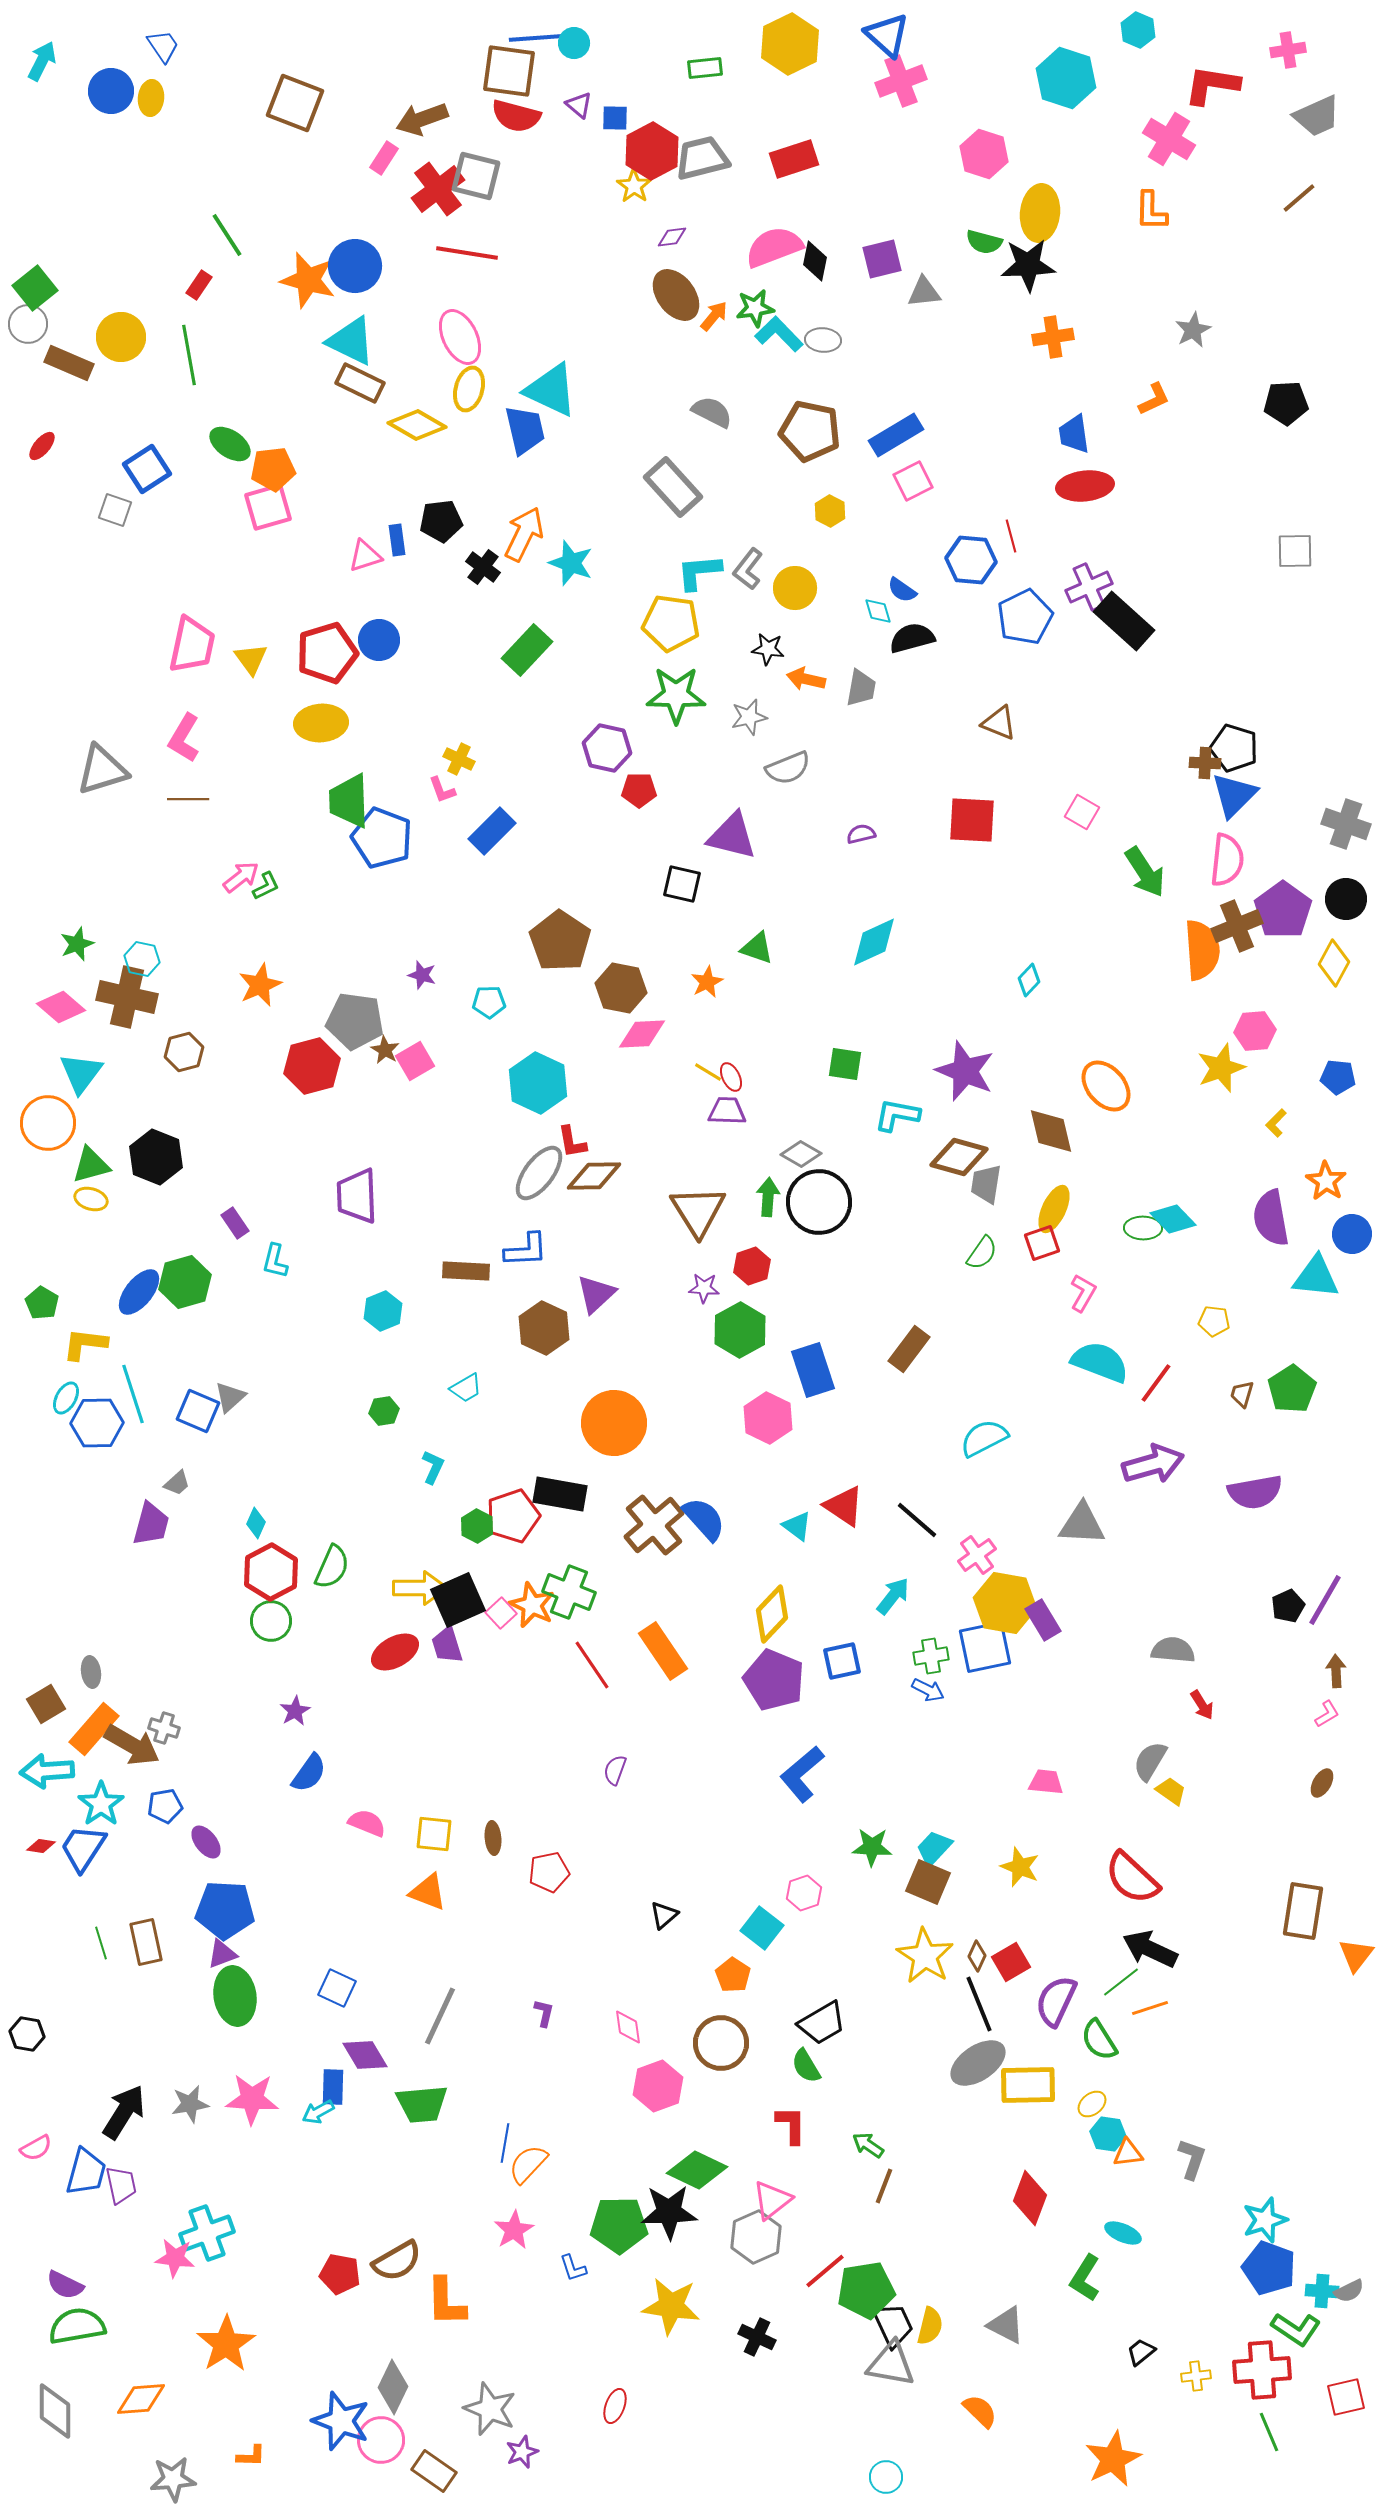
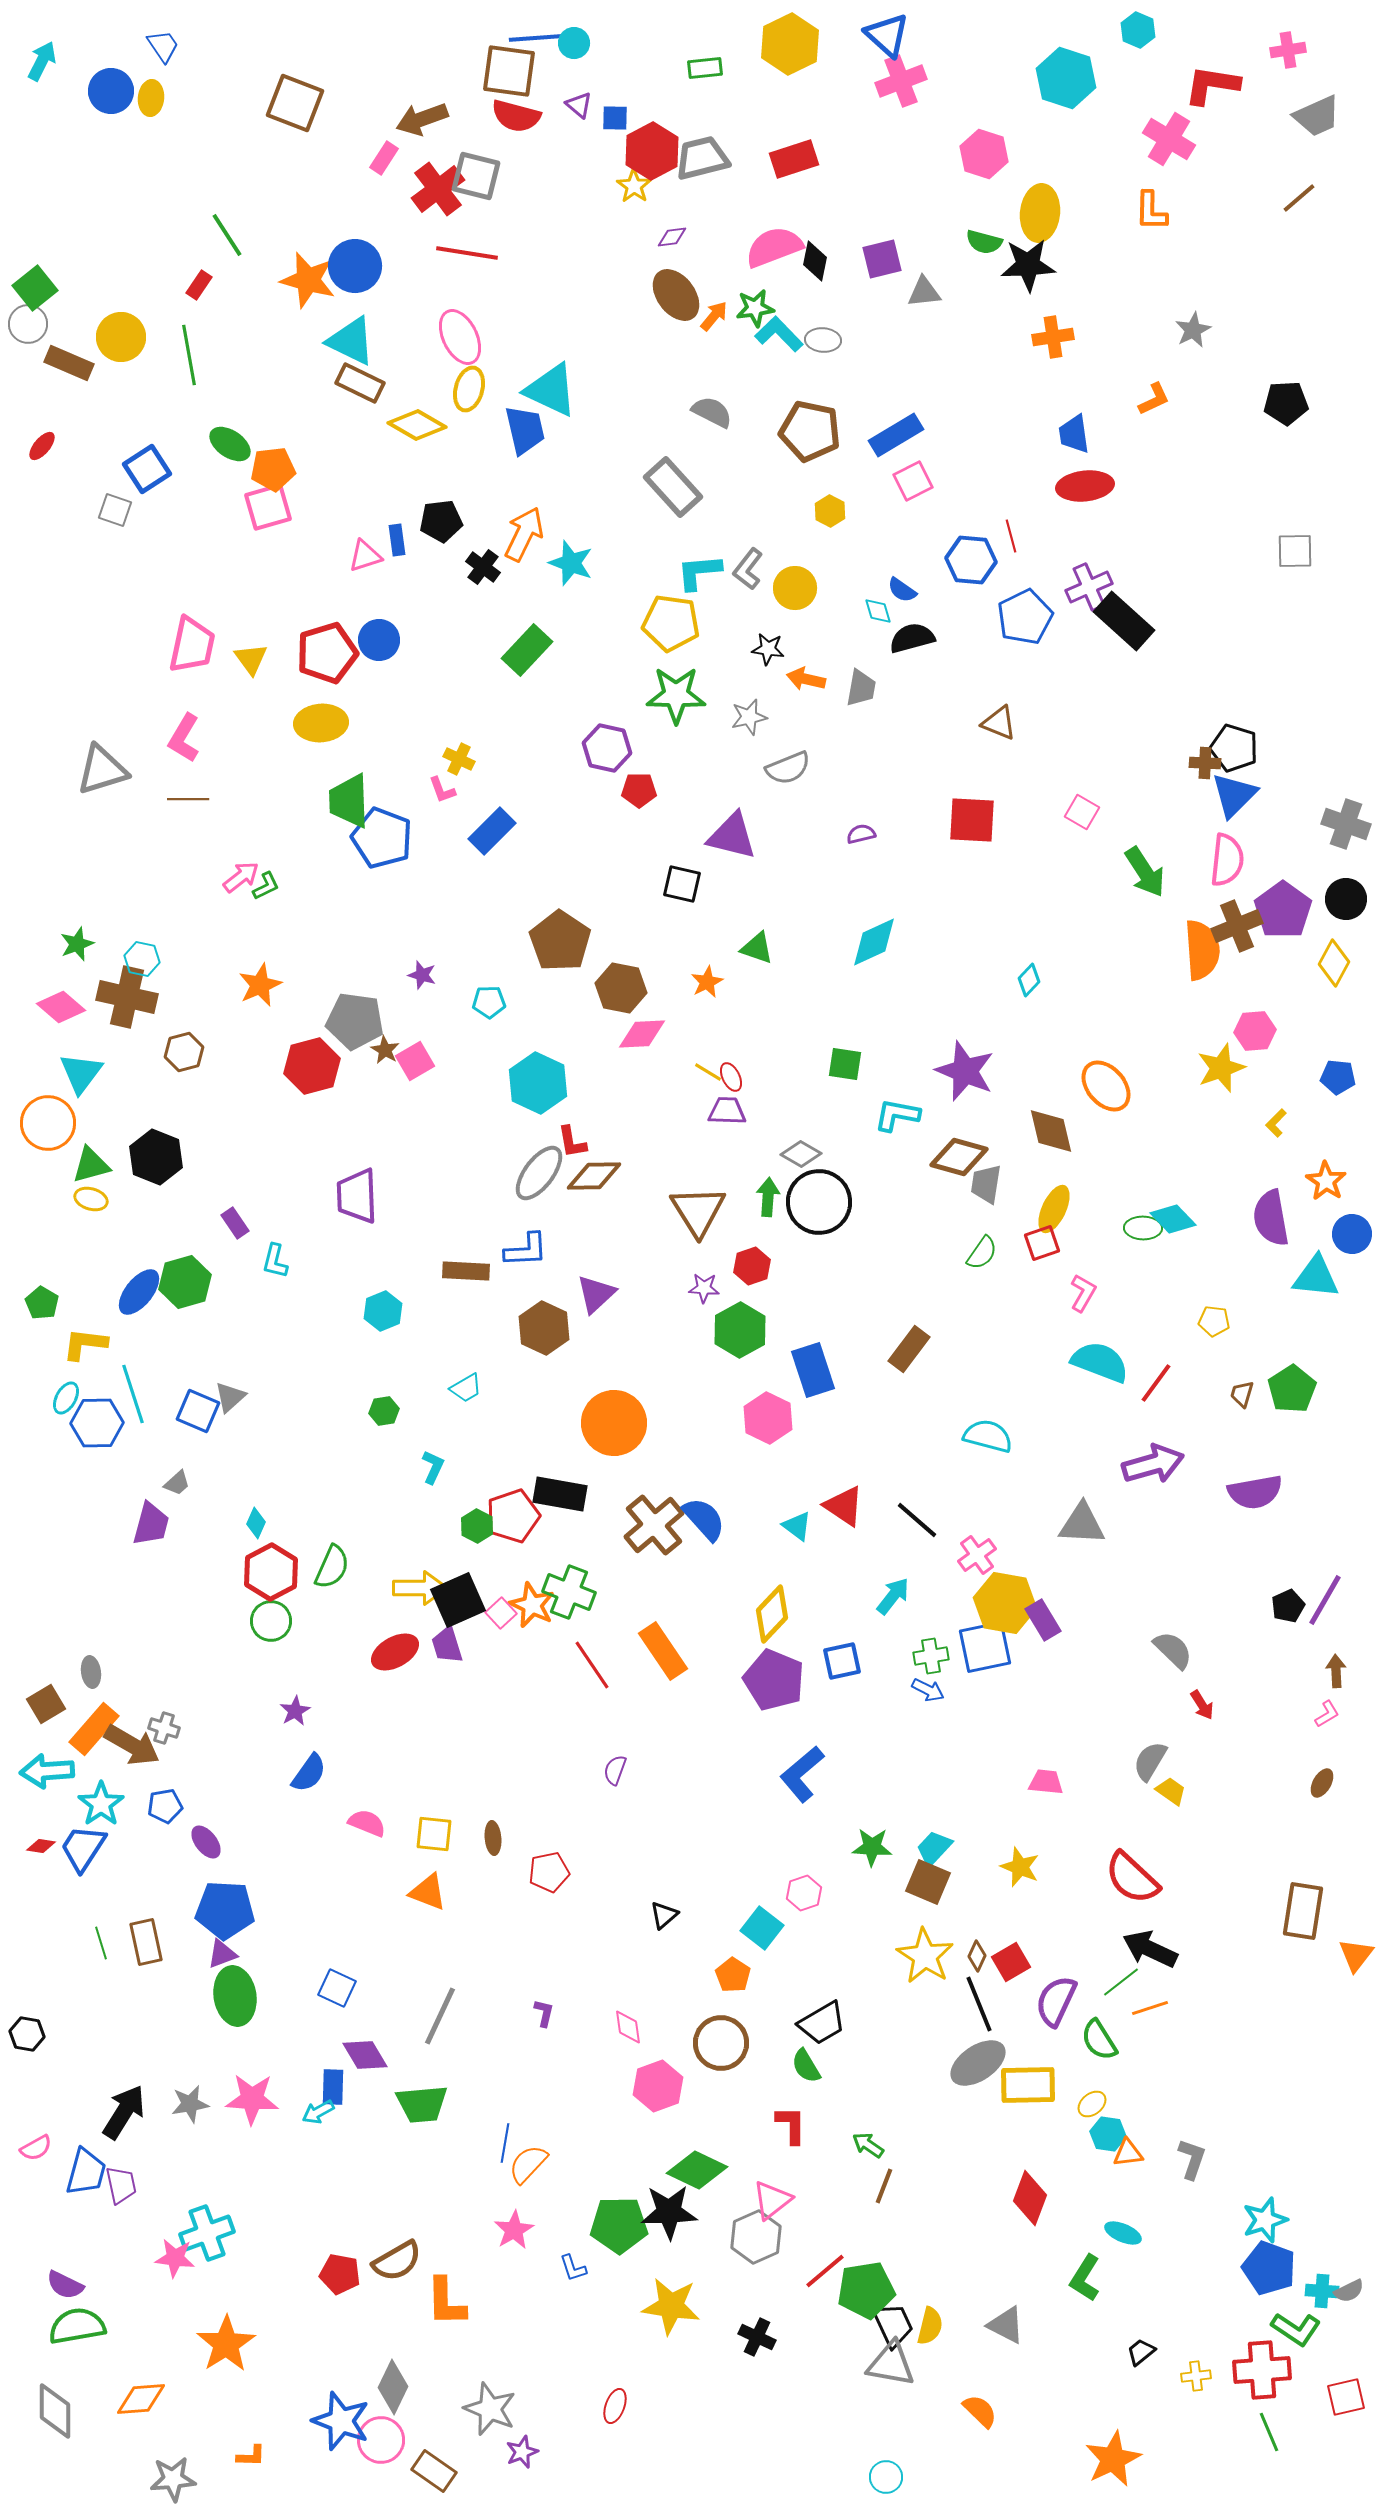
cyan semicircle at (984, 1438): moved 4 px right, 2 px up; rotated 42 degrees clockwise
gray semicircle at (1173, 1650): rotated 39 degrees clockwise
